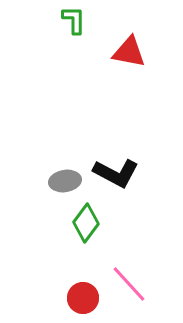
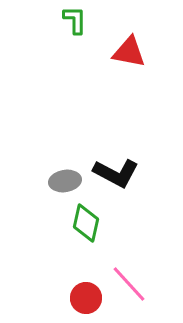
green L-shape: moved 1 px right
green diamond: rotated 24 degrees counterclockwise
red circle: moved 3 px right
